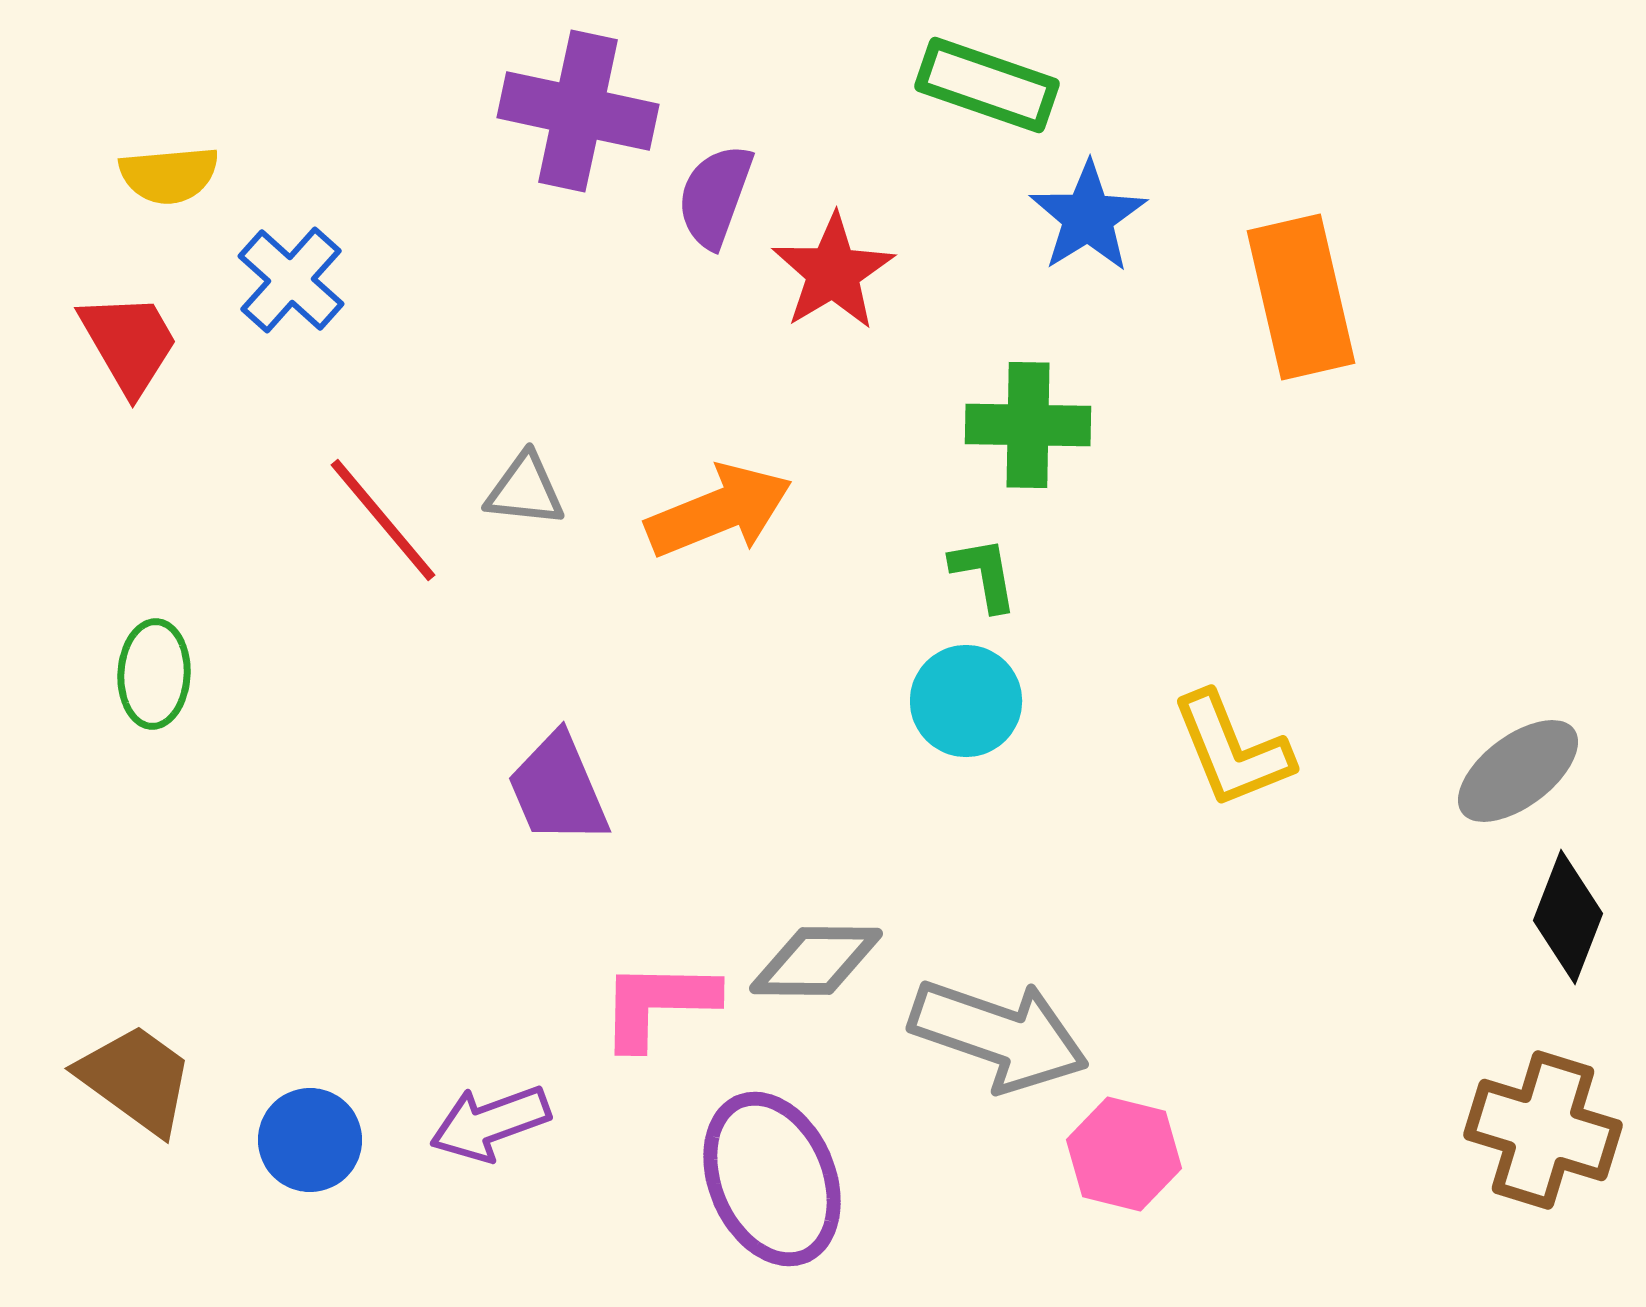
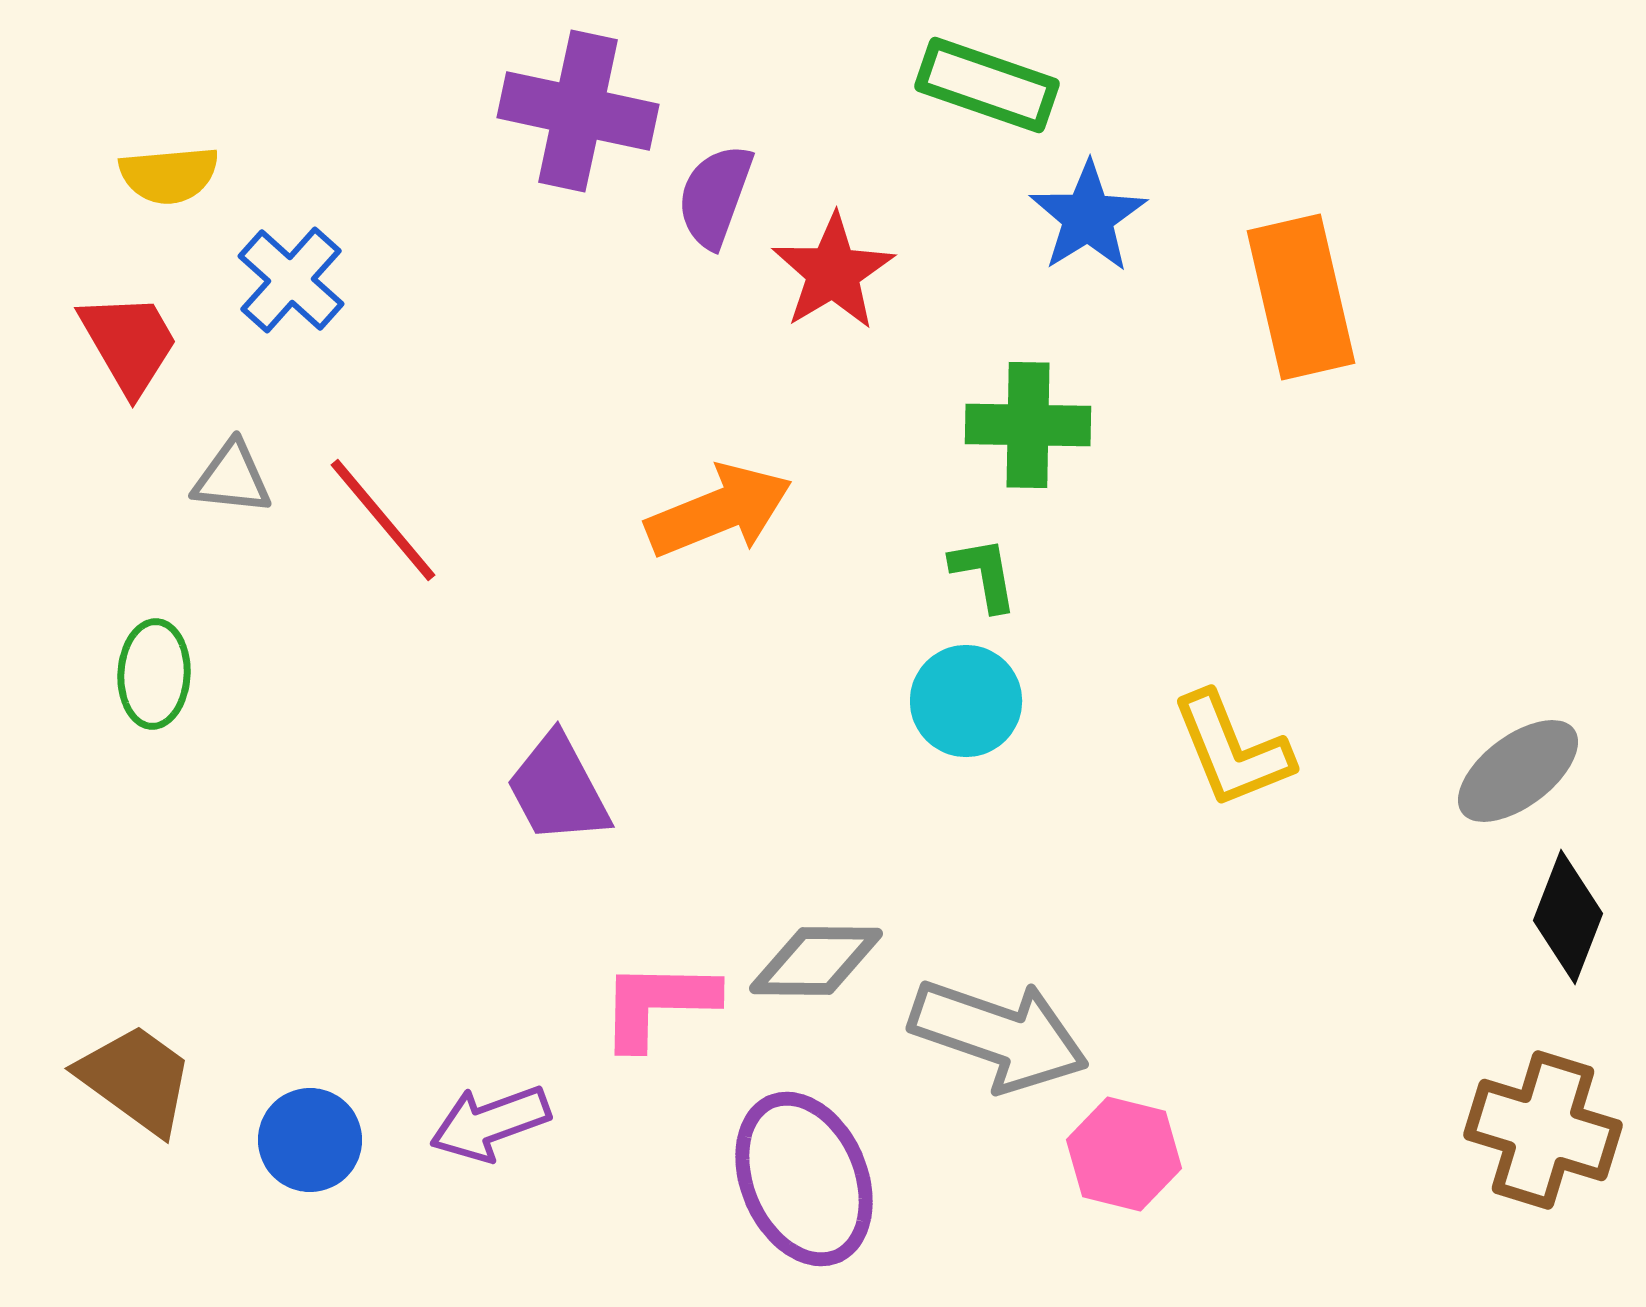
gray triangle: moved 293 px left, 12 px up
purple trapezoid: rotated 5 degrees counterclockwise
purple ellipse: moved 32 px right
